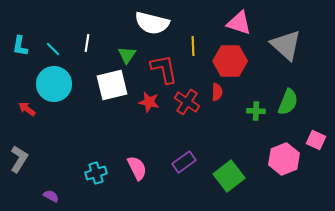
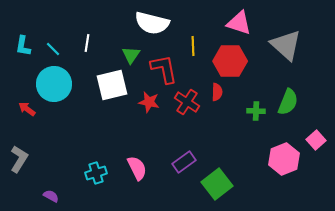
cyan L-shape: moved 3 px right
green triangle: moved 4 px right
pink square: rotated 24 degrees clockwise
green square: moved 12 px left, 8 px down
